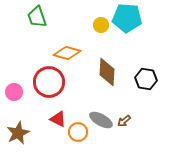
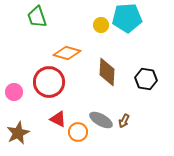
cyan pentagon: rotated 8 degrees counterclockwise
brown arrow: rotated 24 degrees counterclockwise
